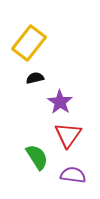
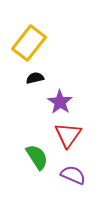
purple semicircle: rotated 15 degrees clockwise
